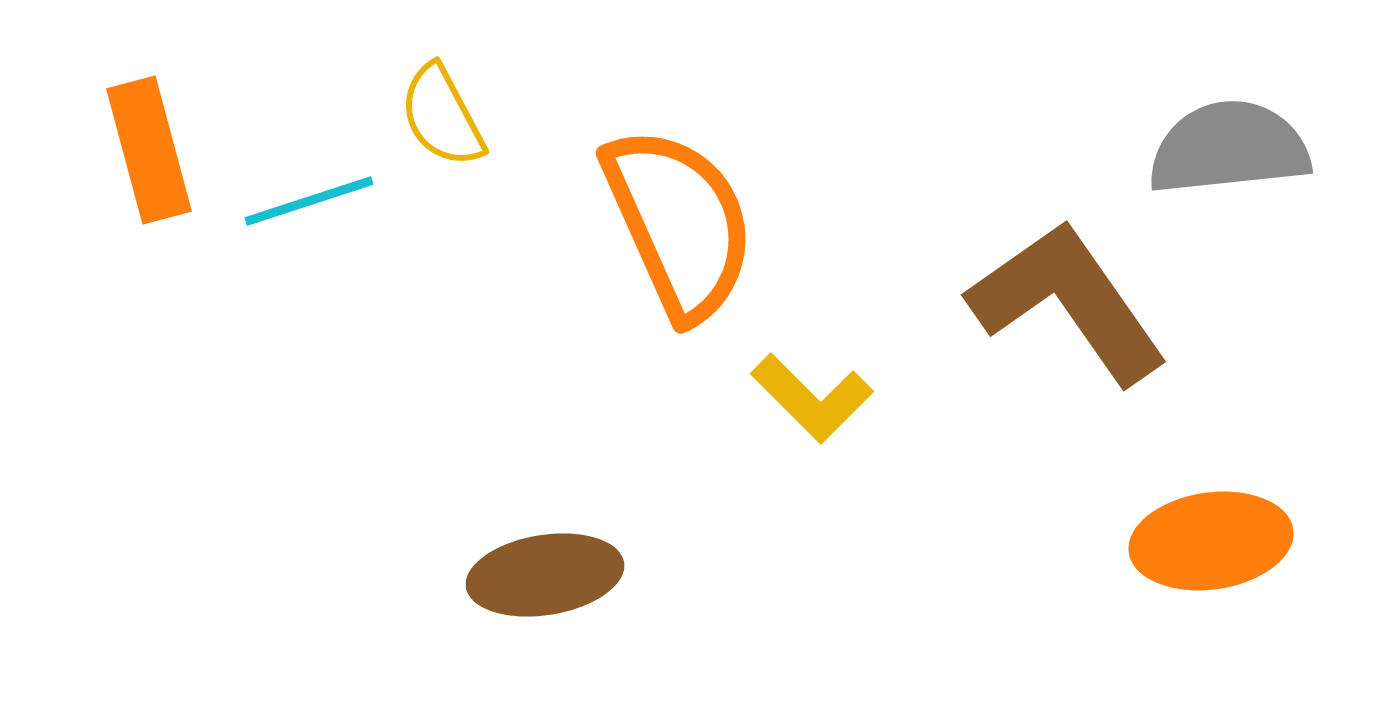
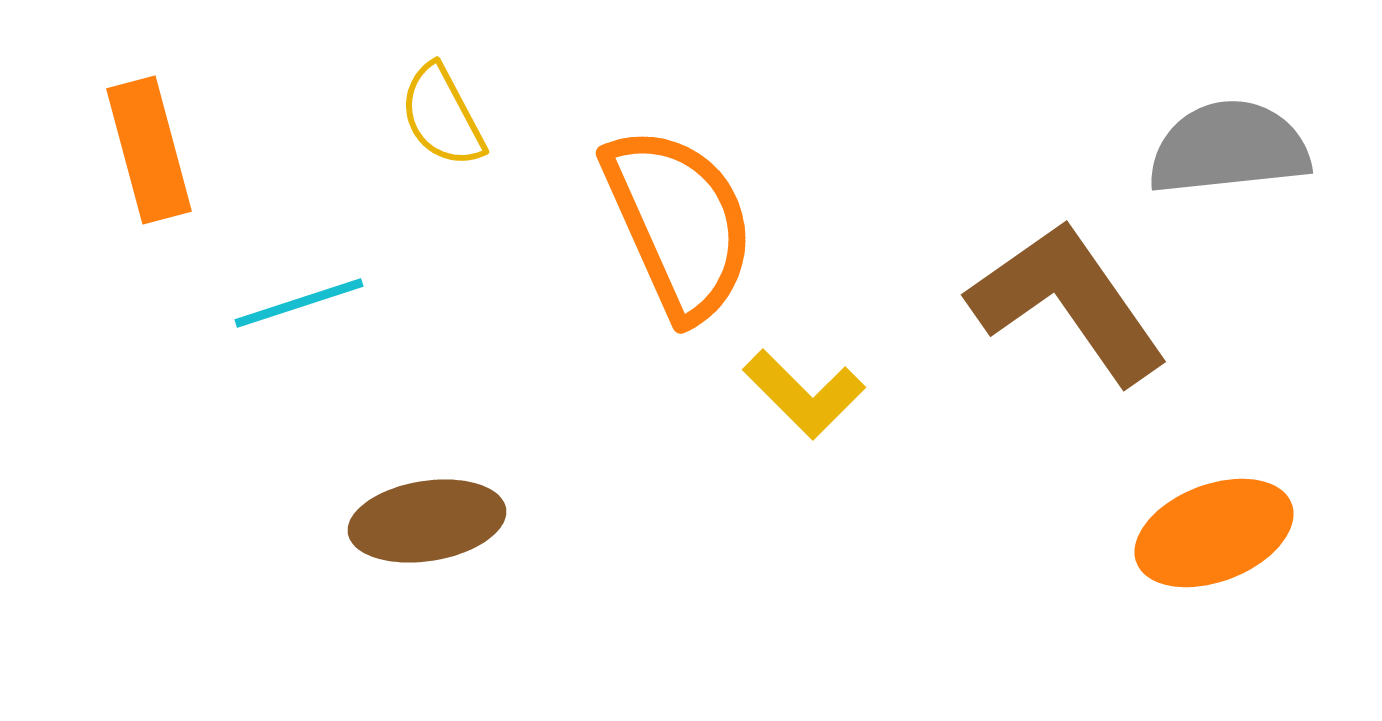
cyan line: moved 10 px left, 102 px down
yellow L-shape: moved 8 px left, 4 px up
orange ellipse: moved 3 px right, 8 px up; rotated 13 degrees counterclockwise
brown ellipse: moved 118 px left, 54 px up
